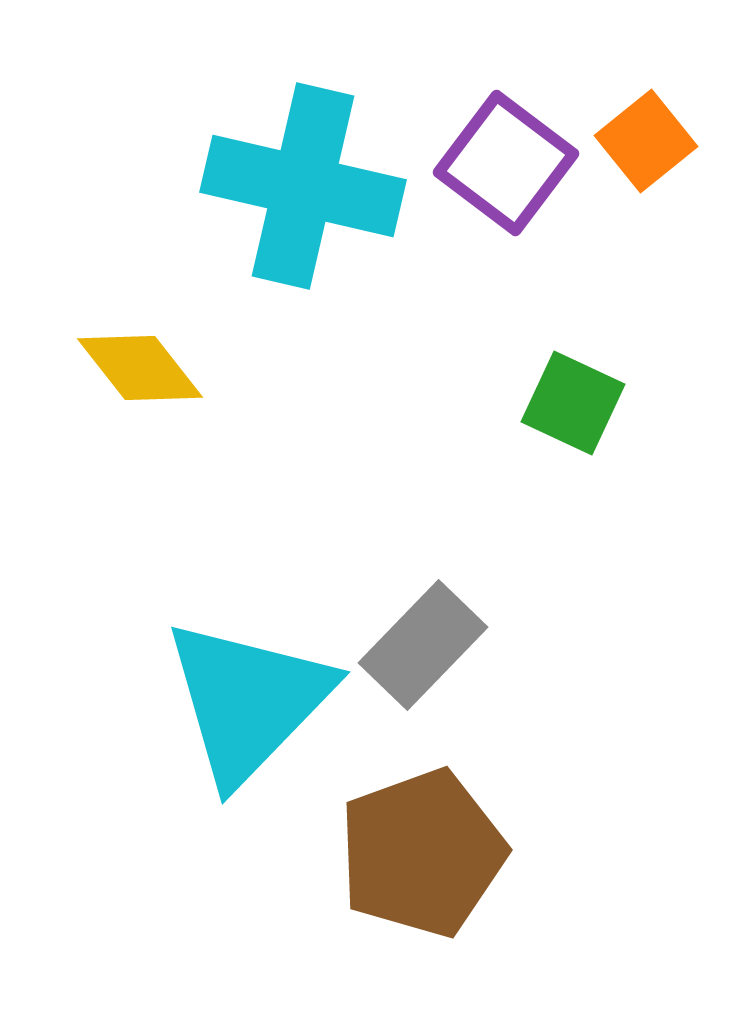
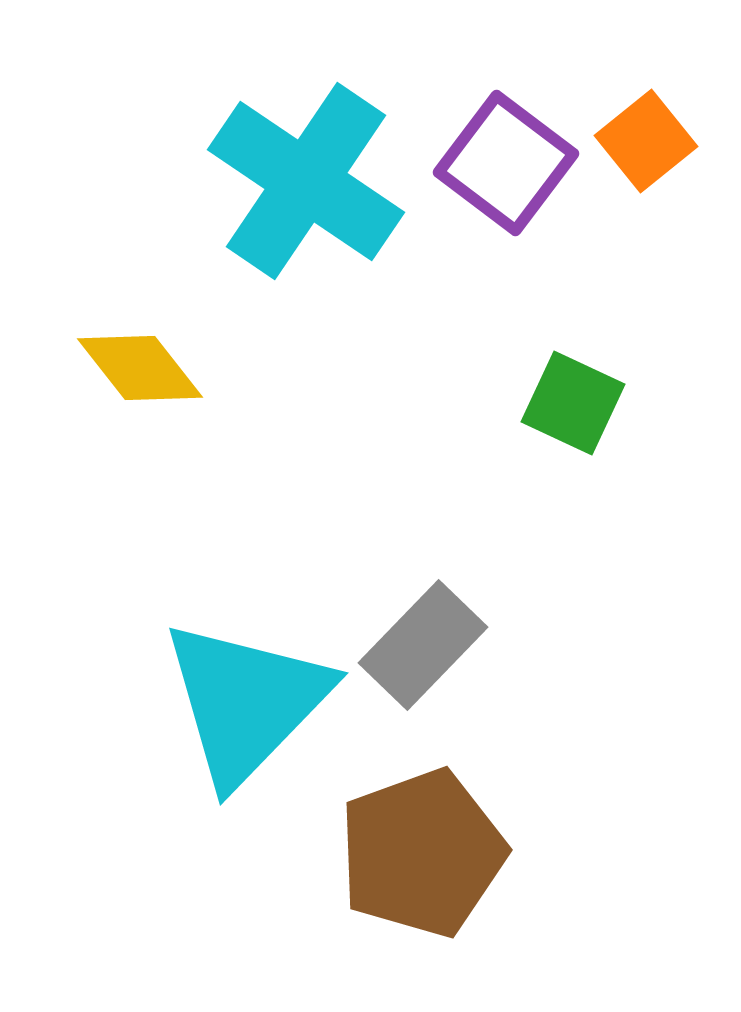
cyan cross: moved 3 px right, 5 px up; rotated 21 degrees clockwise
cyan triangle: moved 2 px left, 1 px down
